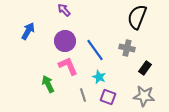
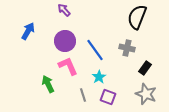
cyan star: rotated 16 degrees clockwise
gray star: moved 2 px right, 2 px up; rotated 15 degrees clockwise
